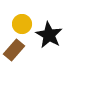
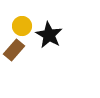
yellow circle: moved 2 px down
